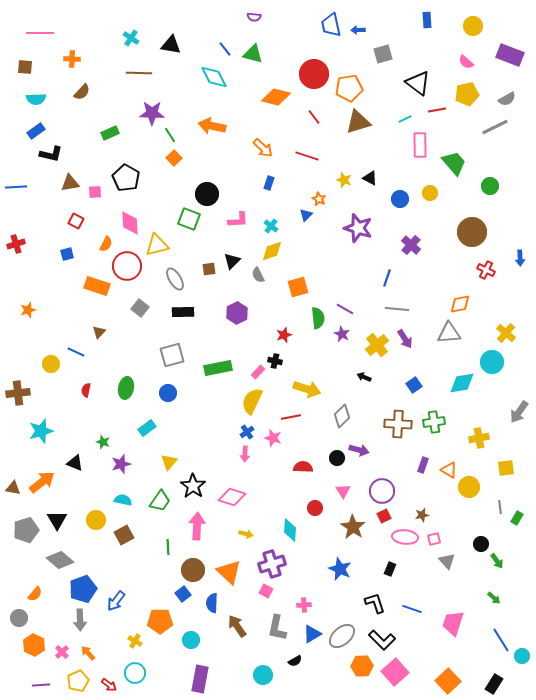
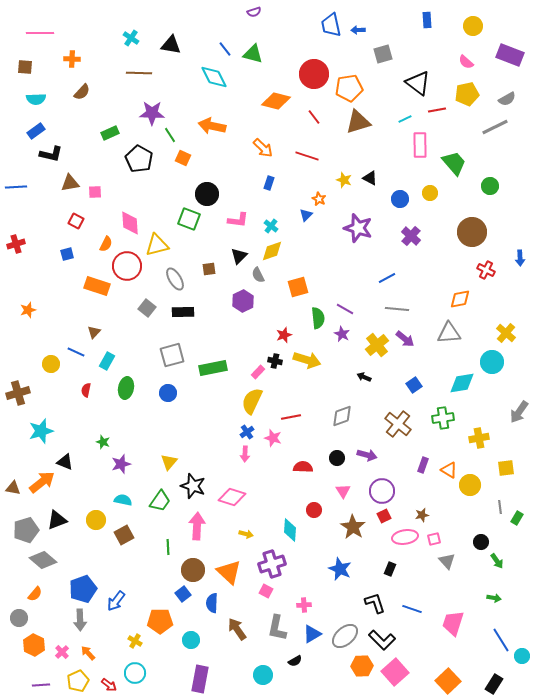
purple semicircle at (254, 17): moved 5 px up; rotated 24 degrees counterclockwise
orange diamond at (276, 97): moved 4 px down
orange square at (174, 158): moved 9 px right; rotated 21 degrees counterclockwise
black pentagon at (126, 178): moved 13 px right, 19 px up
pink L-shape at (238, 220): rotated 10 degrees clockwise
purple cross at (411, 245): moved 9 px up
black triangle at (232, 261): moved 7 px right, 5 px up
blue line at (387, 278): rotated 42 degrees clockwise
orange diamond at (460, 304): moved 5 px up
gray square at (140, 308): moved 7 px right
purple hexagon at (237, 313): moved 6 px right, 12 px up
brown triangle at (99, 332): moved 5 px left
purple arrow at (405, 339): rotated 18 degrees counterclockwise
green rectangle at (218, 368): moved 5 px left
yellow arrow at (307, 389): moved 29 px up
brown cross at (18, 393): rotated 10 degrees counterclockwise
gray diamond at (342, 416): rotated 25 degrees clockwise
green cross at (434, 422): moved 9 px right, 4 px up
brown cross at (398, 424): rotated 36 degrees clockwise
cyan rectangle at (147, 428): moved 40 px left, 67 px up; rotated 24 degrees counterclockwise
purple arrow at (359, 450): moved 8 px right, 5 px down
black triangle at (75, 463): moved 10 px left, 1 px up
black star at (193, 486): rotated 15 degrees counterclockwise
yellow circle at (469, 487): moved 1 px right, 2 px up
red circle at (315, 508): moved 1 px left, 2 px down
black triangle at (57, 520): rotated 40 degrees clockwise
pink ellipse at (405, 537): rotated 15 degrees counterclockwise
black circle at (481, 544): moved 2 px up
gray diamond at (60, 560): moved 17 px left
green arrow at (494, 598): rotated 32 degrees counterclockwise
brown arrow at (237, 626): moved 3 px down
gray ellipse at (342, 636): moved 3 px right
